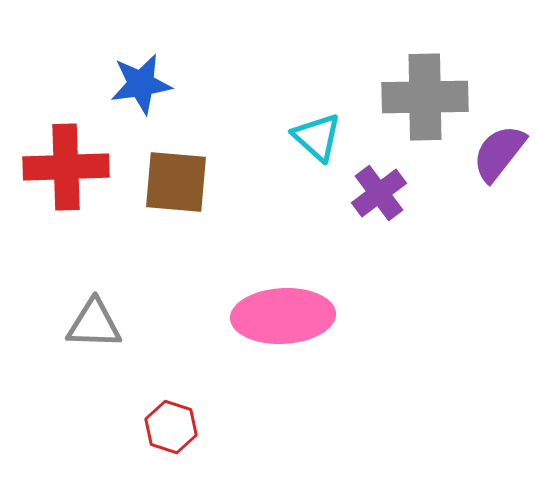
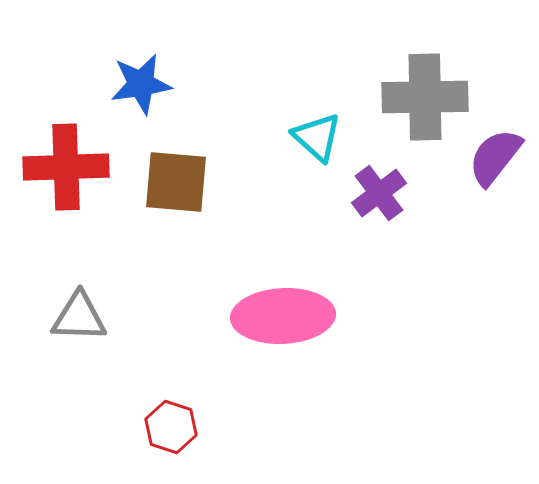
purple semicircle: moved 4 px left, 4 px down
gray triangle: moved 15 px left, 7 px up
